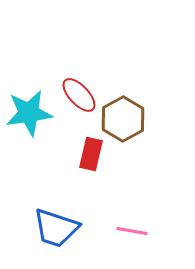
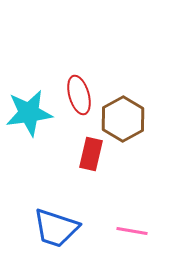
red ellipse: rotated 27 degrees clockwise
